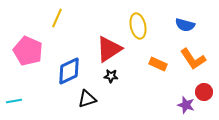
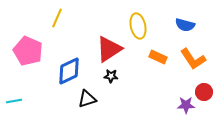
orange rectangle: moved 7 px up
purple star: rotated 18 degrees counterclockwise
